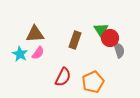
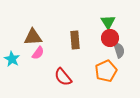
green triangle: moved 7 px right, 8 px up
brown triangle: moved 2 px left, 3 px down
brown rectangle: rotated 24 degrees counterclockwise
cyan star: moved 8 px left, 5 px down
red semicircle: rotated 114 degrees clockwise
orange pentagon: moved 13 px right, 11 px up
